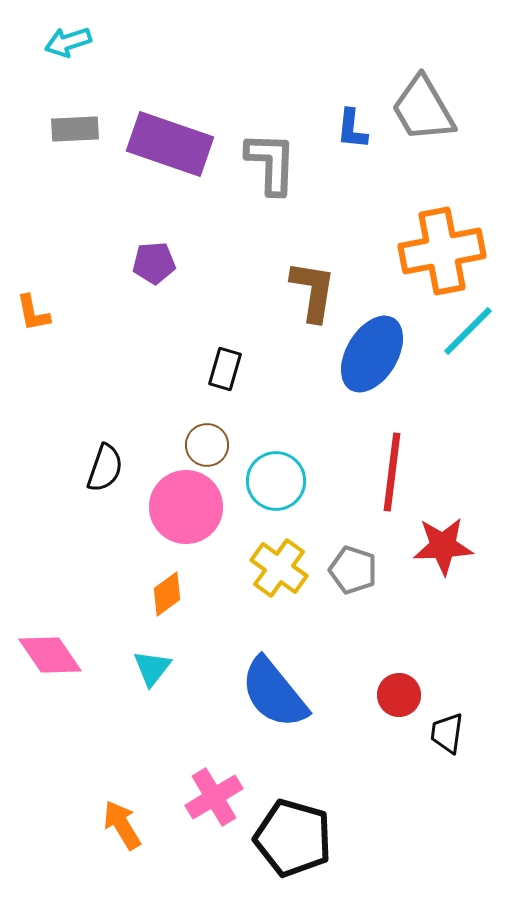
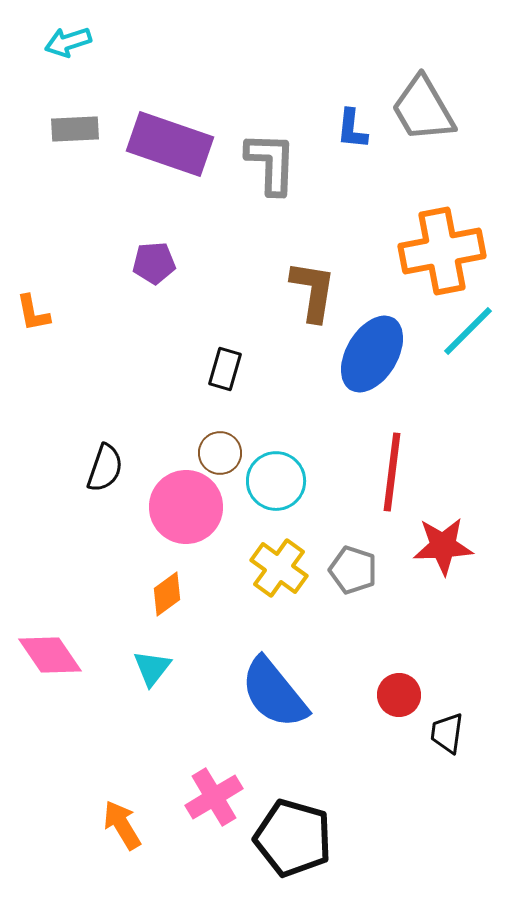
brown circle: moved 13 px right, 8 px down
